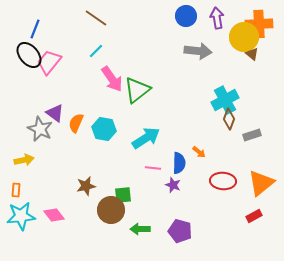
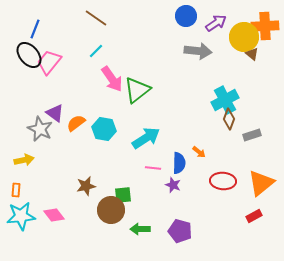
purple arrow: moved 1 px left, 5 px down; rotated 65 degrees clockwise
orange cross: moved 6 px right, 2 px down
orange semicircle: rotated 30 degrees clockwise
